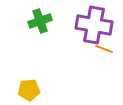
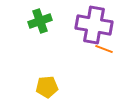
yellow pentagon: moved 18 px right, 3 px up
